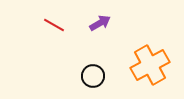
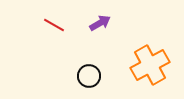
black circle: moved 4 px left
